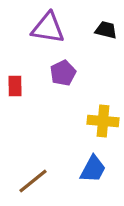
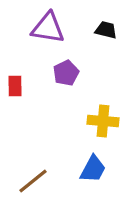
purple pentagon: moved 3 px right
